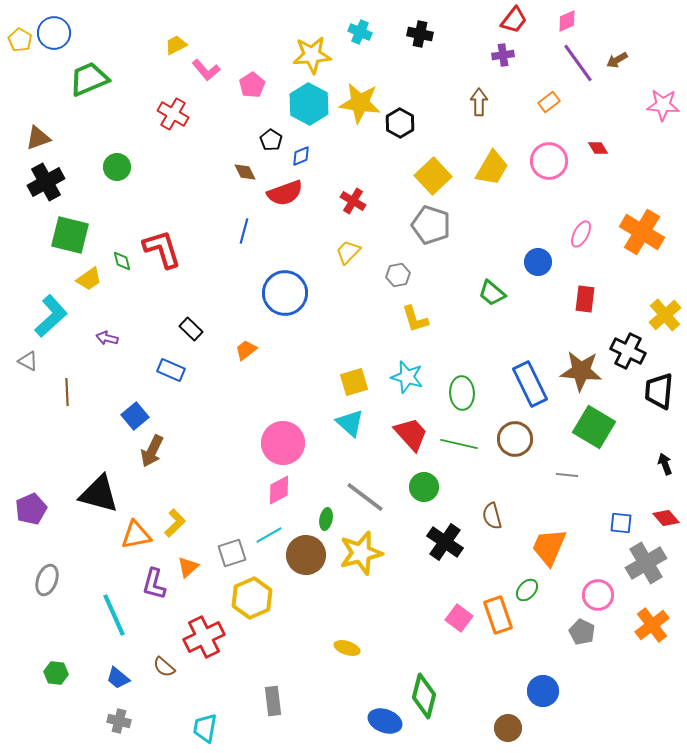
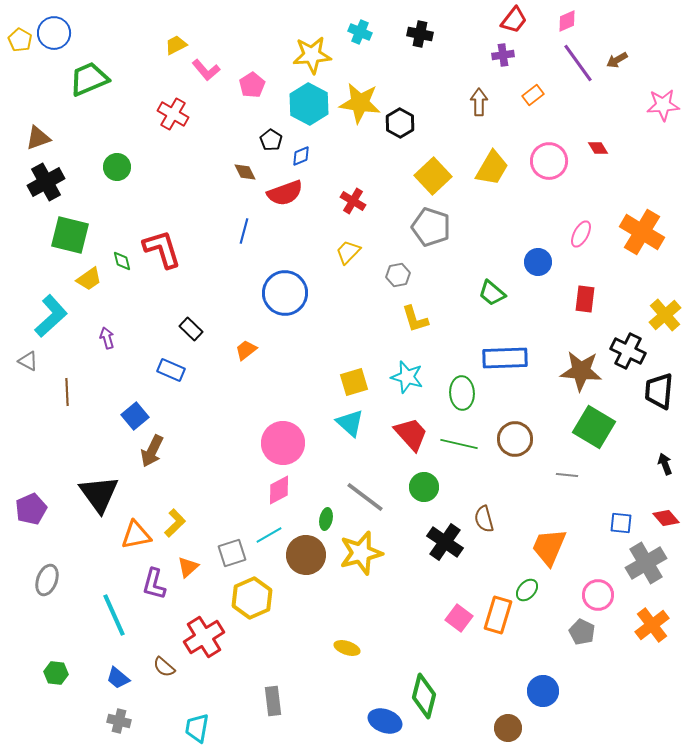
orange rectangle at (549, 102): moved 16 px left, 7 px up
pink star at (663, 105): rotated 8 degrees counterclockwise
gray pentagon at (431, 225): moved 2 px down
purple arrow at (107, 338): rotated 60 degrees clockwise
blue rectangle at (530, 384): moved 25 px left, 26 px up; rotated 66 degrees counterclockwise
black triangle at (99, 494): rotated 39 degrees clockwise
brown semicircle at (492, 516): moved 8 px left, 3 px down
orange rectangle at (498, 615): rotated 36 degrees clockwise
red cross at (204, 637): rotated 6 degrees counterclockwise
cyan trapezoid at (205, 728): moved 8 px left
